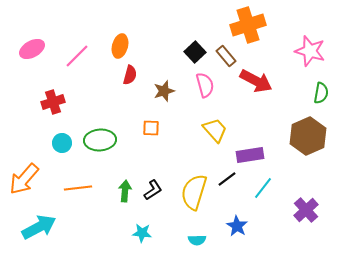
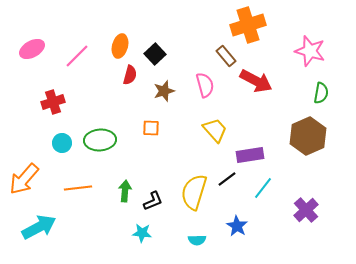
black square: moved 40 px left, 2 px down
black L-shape: moved 11 px down; rotated 10 degrees clockwise
